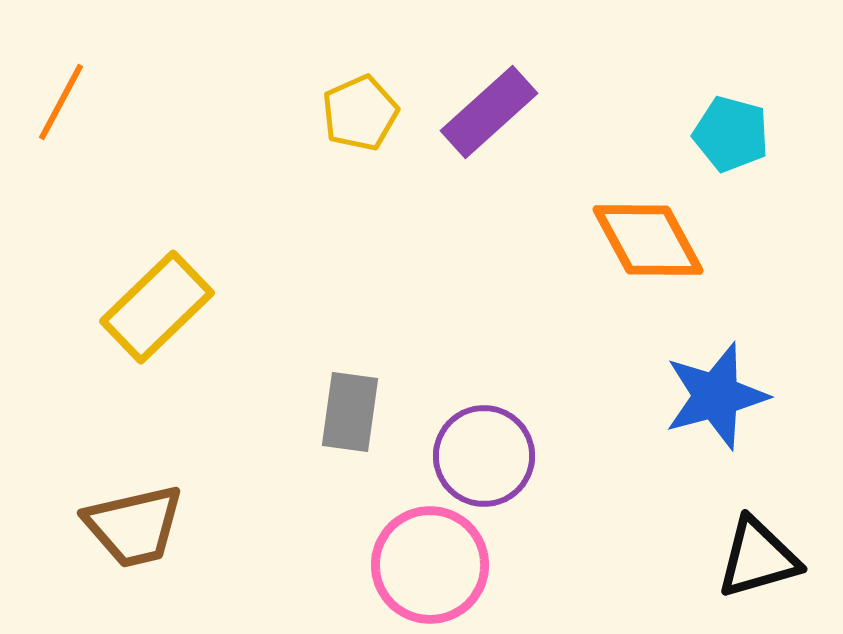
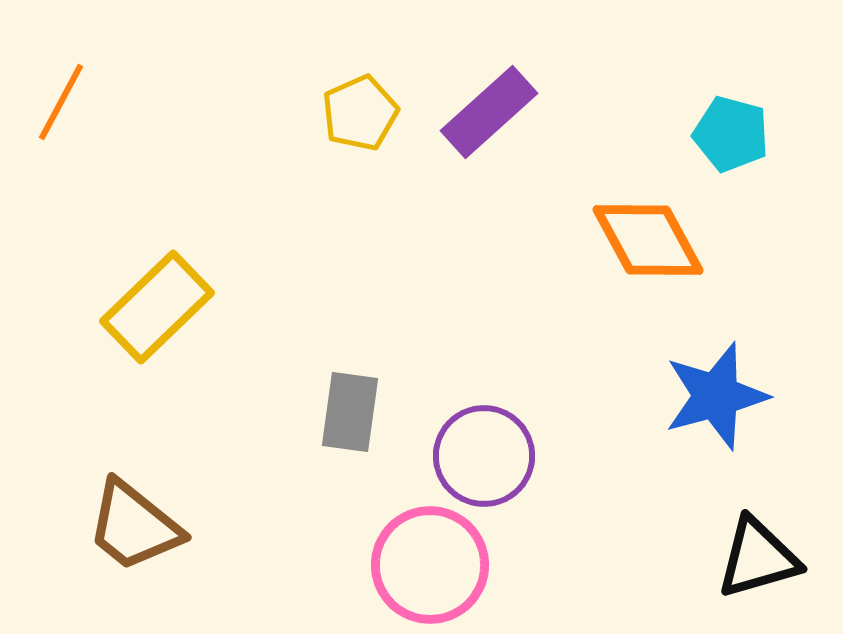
brown trapezoid: rotated 52 degrees clockwise
